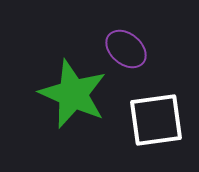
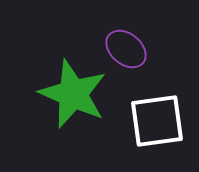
white square: moved 1 px right, 1 px down
